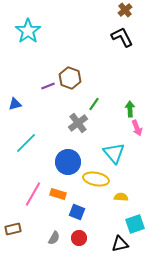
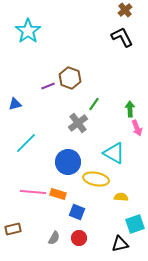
cyan triangle: rotated 20 degrees counterclockwise
pink line: moved 2 px up; rotated 65 degrees clockwise
